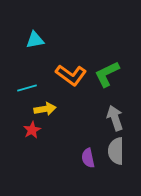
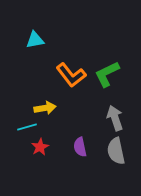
orange L-shape: rotated 16 degrees clockwise
cyan line: moved 39 px down
yellow arrow: moved 1 px up
red star: moved 8 px right, 17 px down
gray semicircle: rotated 12 degrees counterclockwise
purple semicircle: moved 8 px left, 11 px up
